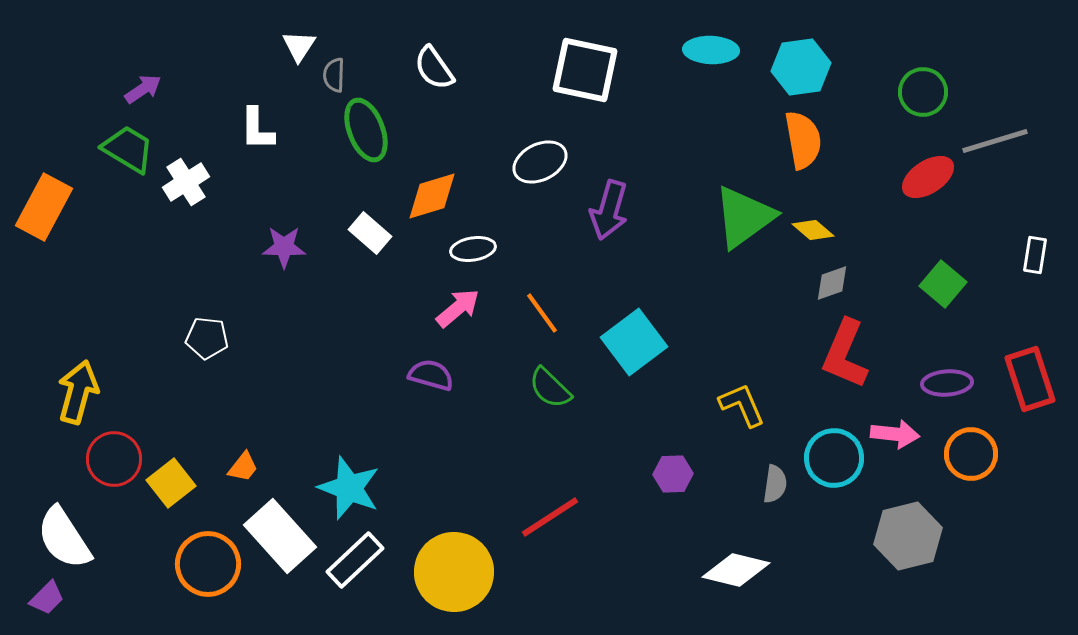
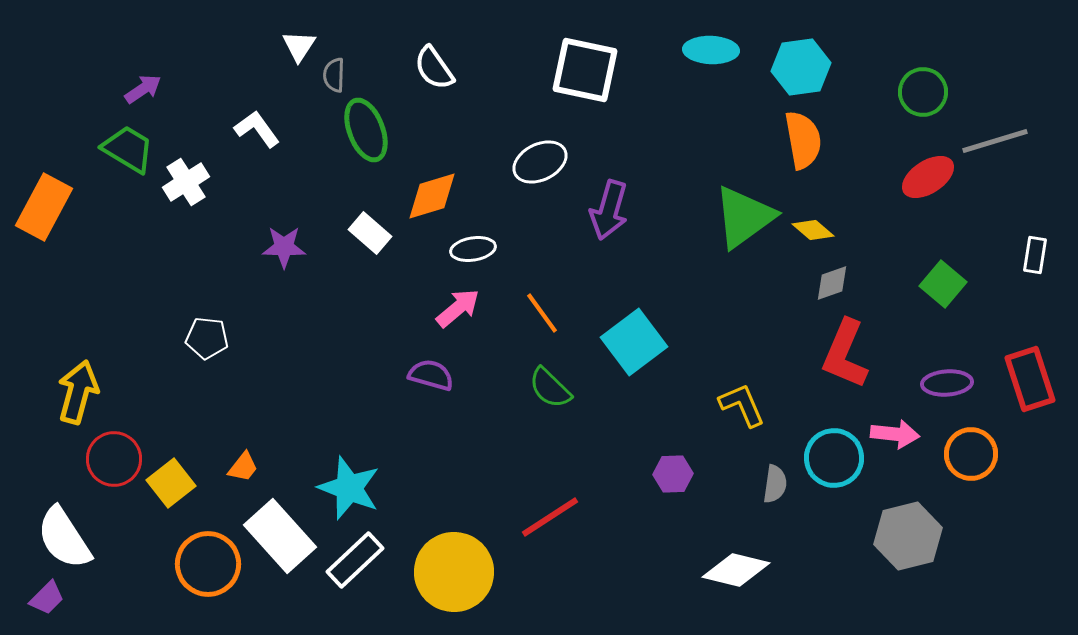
white L-shape at (257, 129): rotated 144 degrees clockwise
